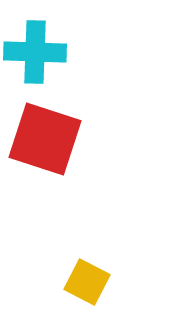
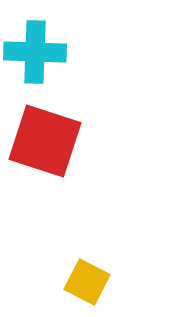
red square: moved 2 px down
